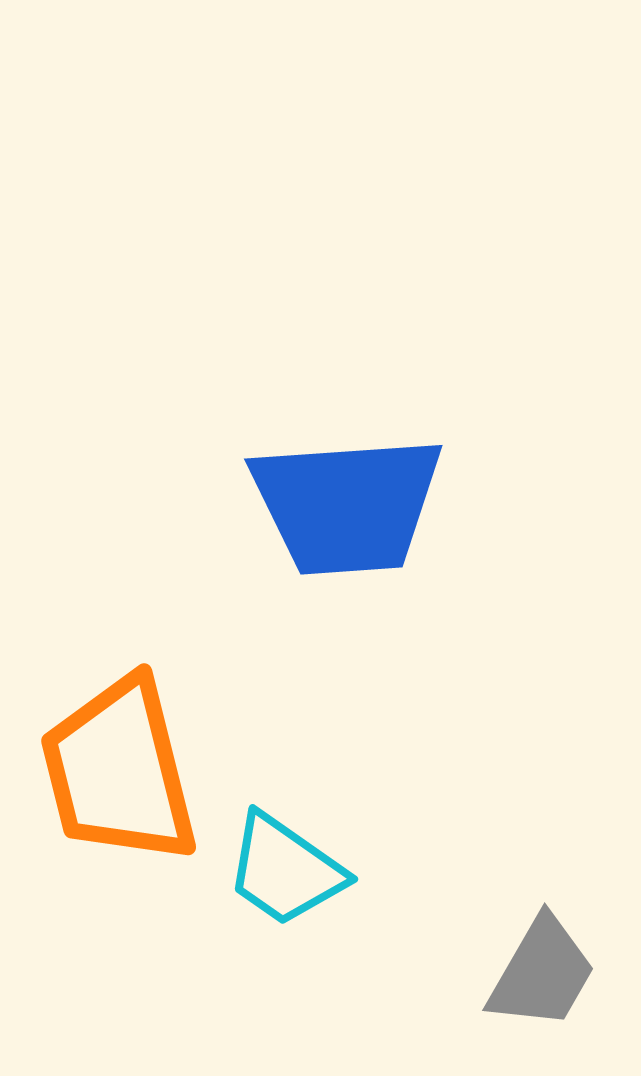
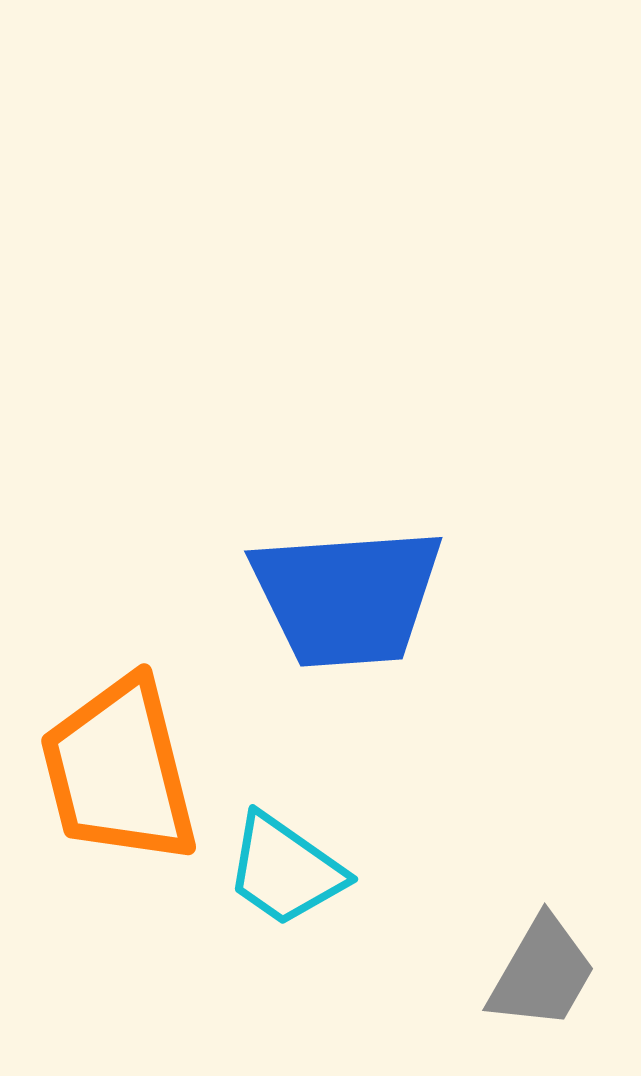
blue trapezoid: moved 92 px down
